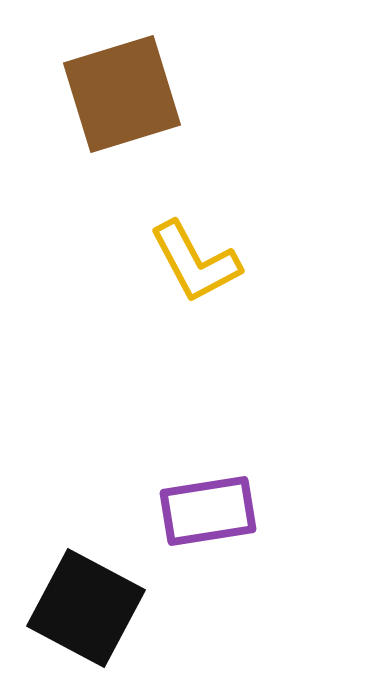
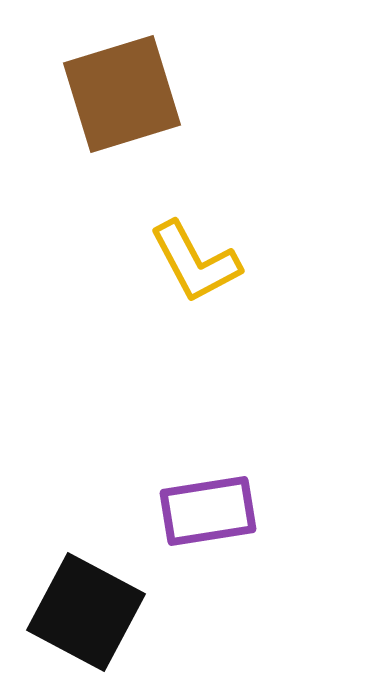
black square: moved 4 px down
